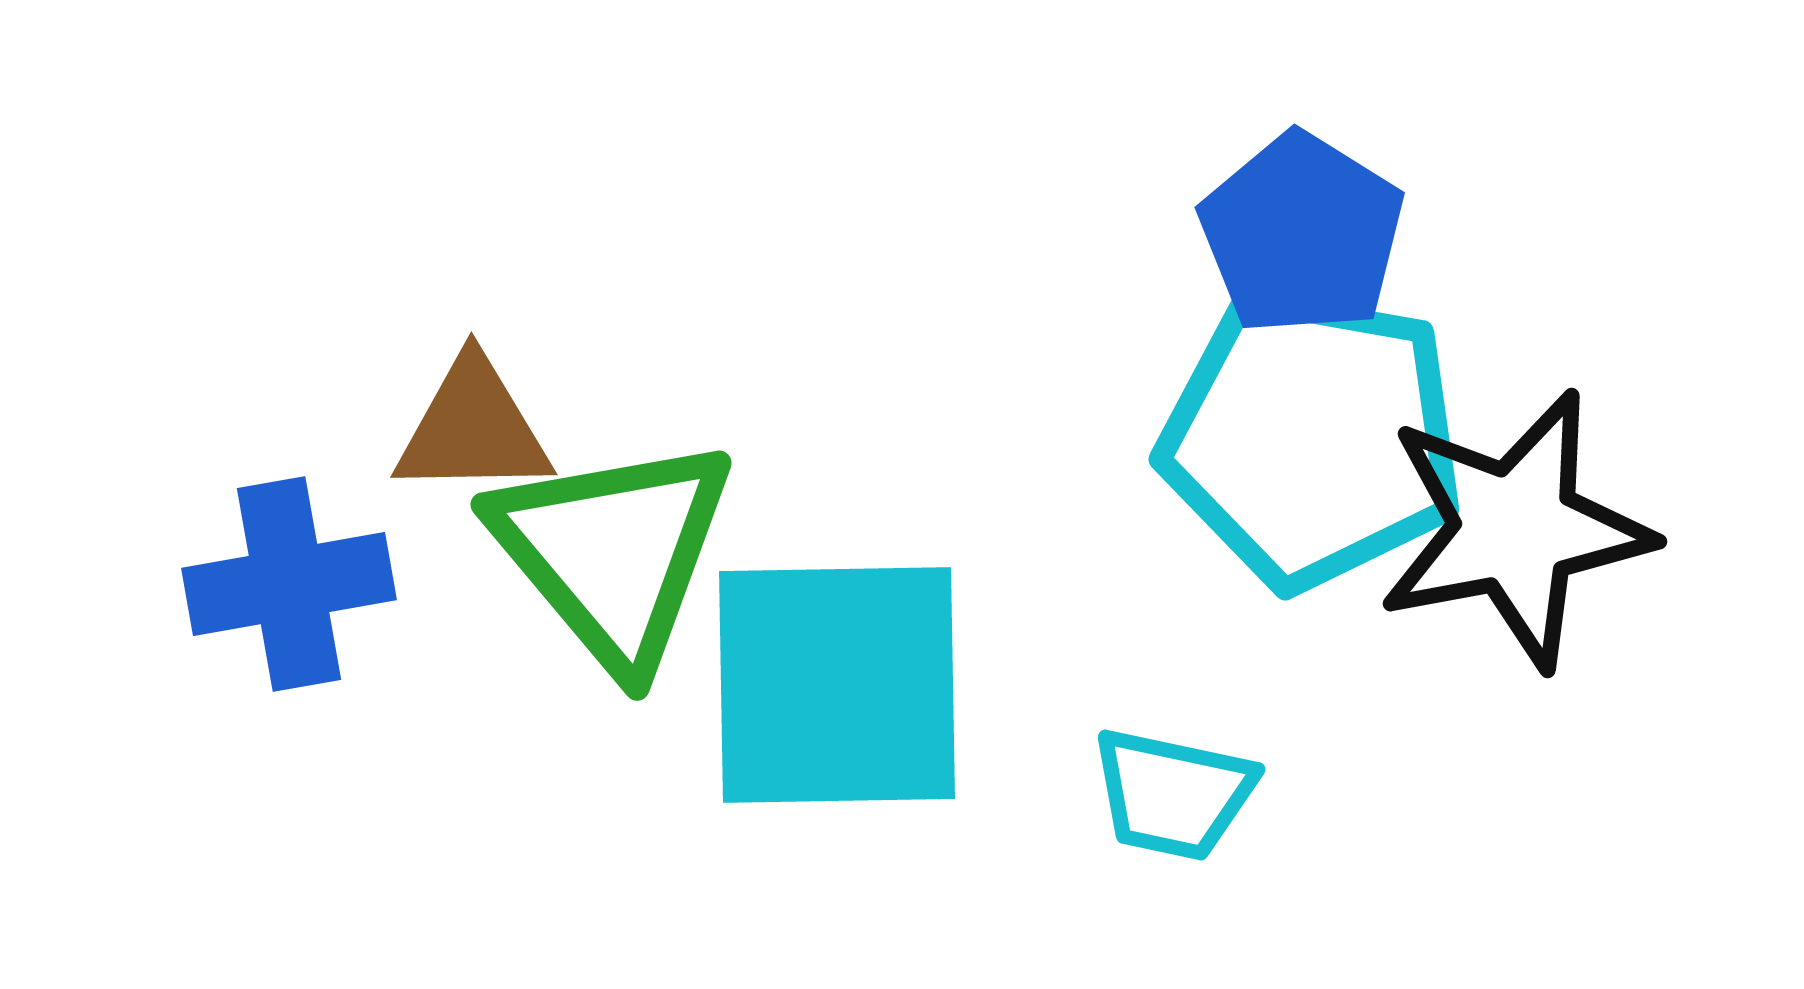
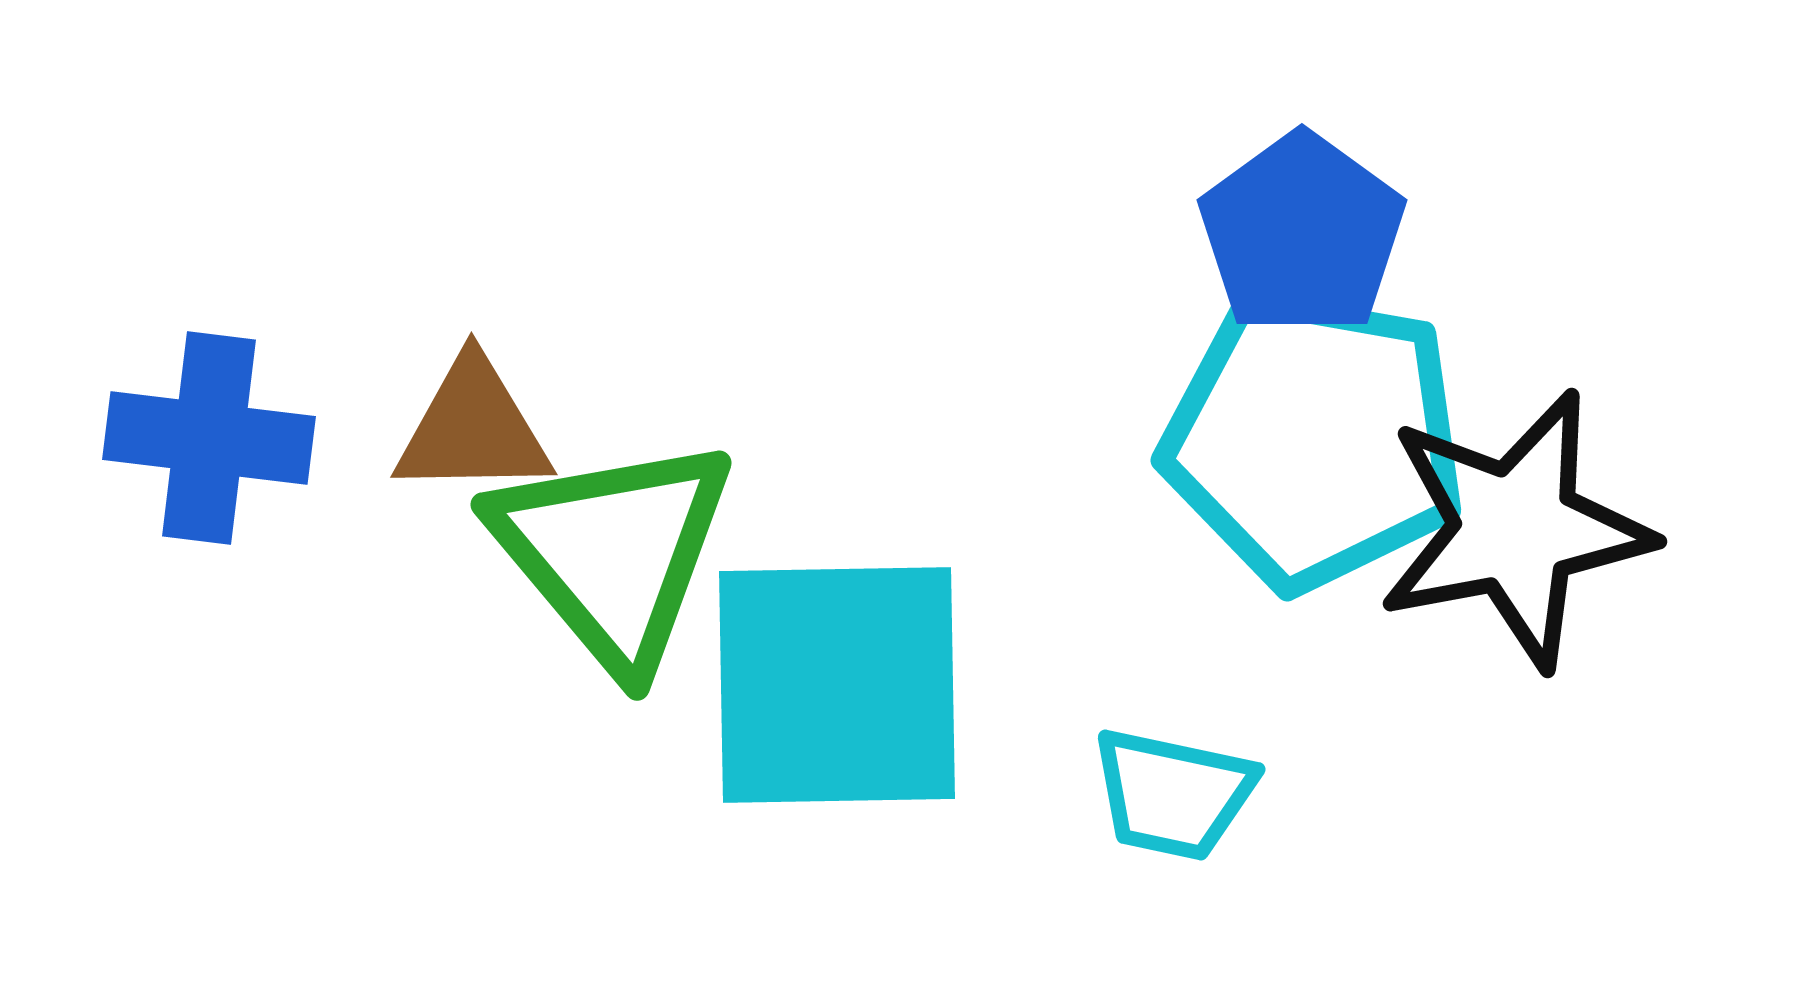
blue pentagon: rotated 4 degrees clockwise
cyan pentagon: moved 2 px right, 1 px down
blue cross: moved 80 px left, 146 px up; rotated 17 degrees clockwise
